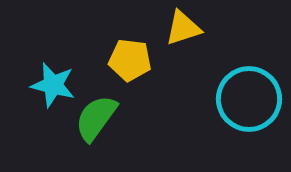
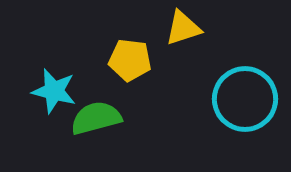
cyan star: moved 1 px right, 6 px down
cyan circle: moved 4 px left
green semicircle: rotated 39 degrees clockwise
